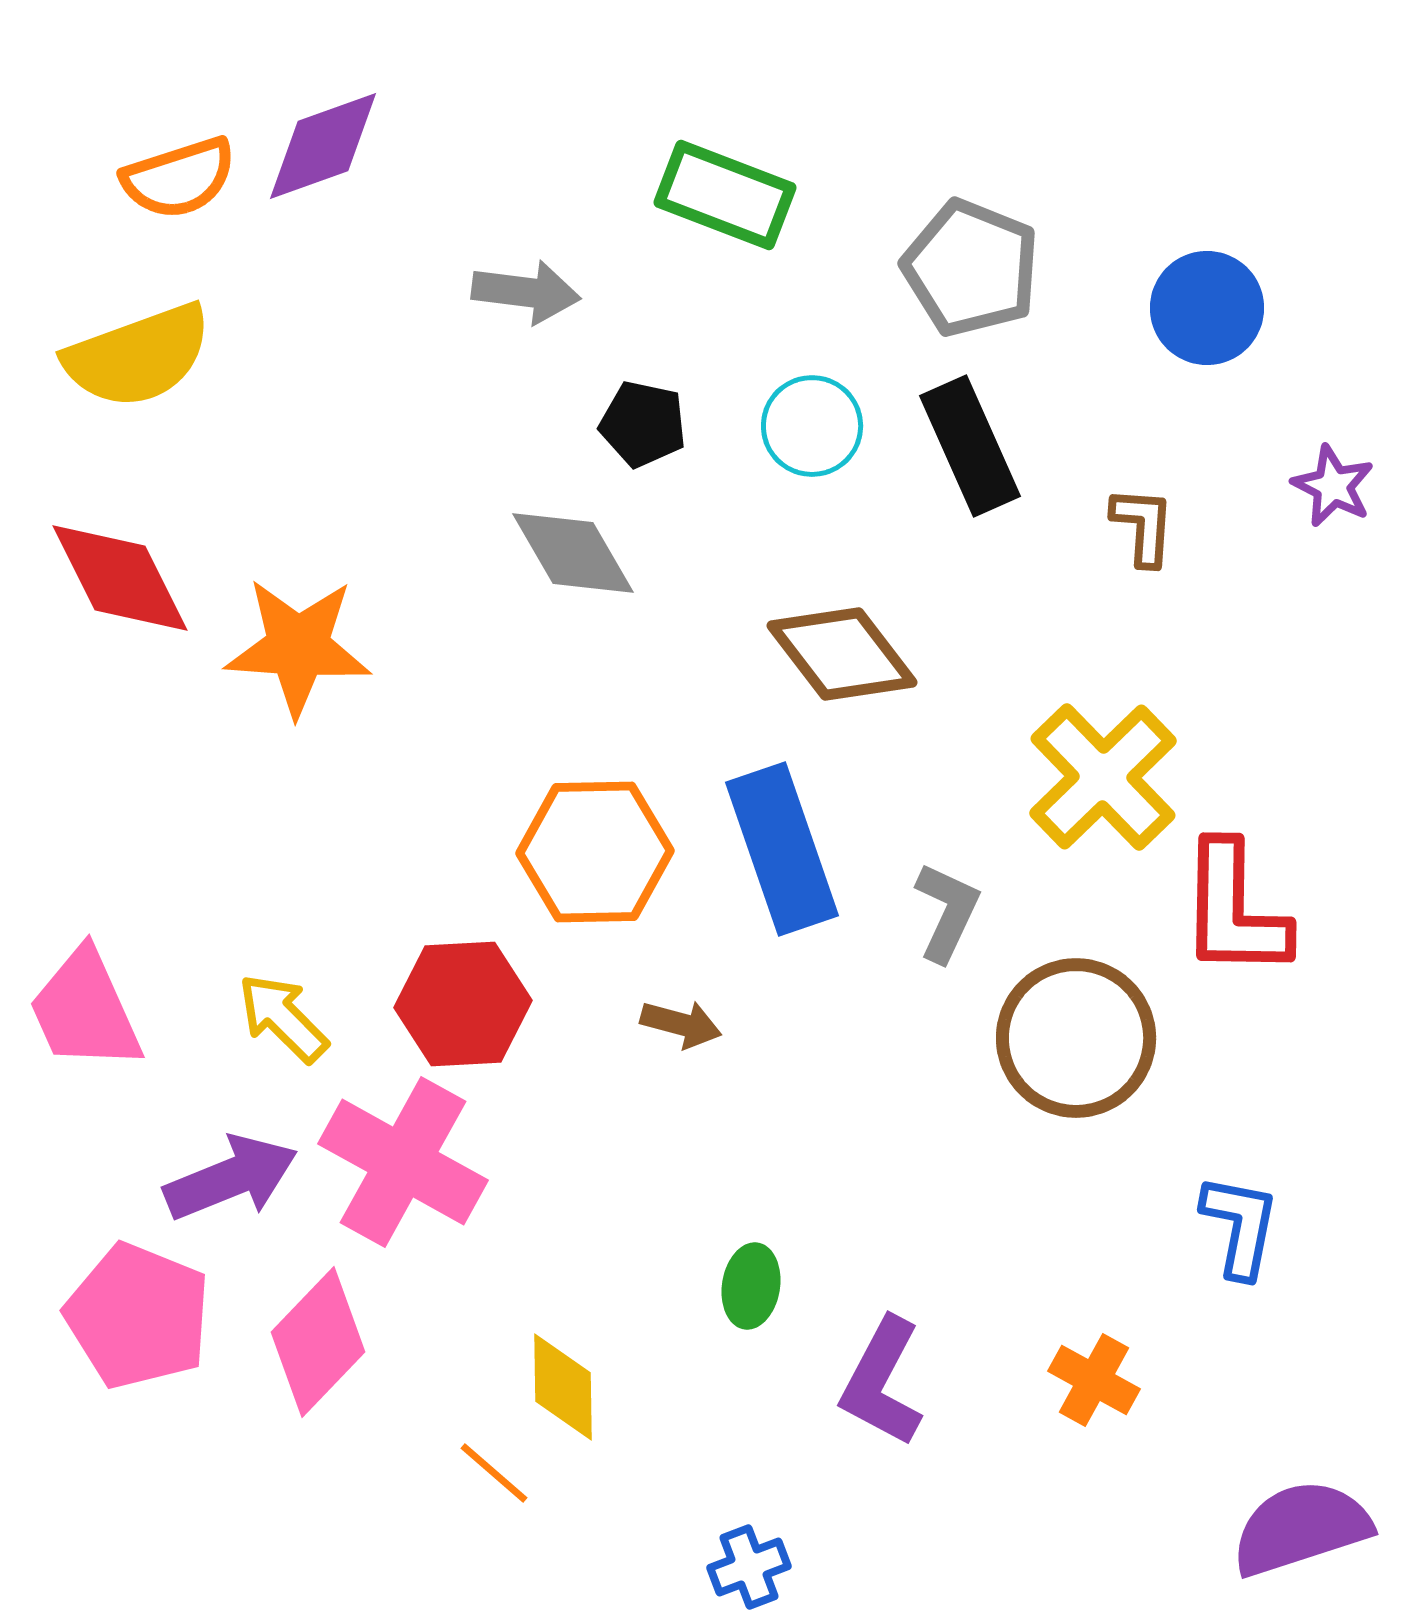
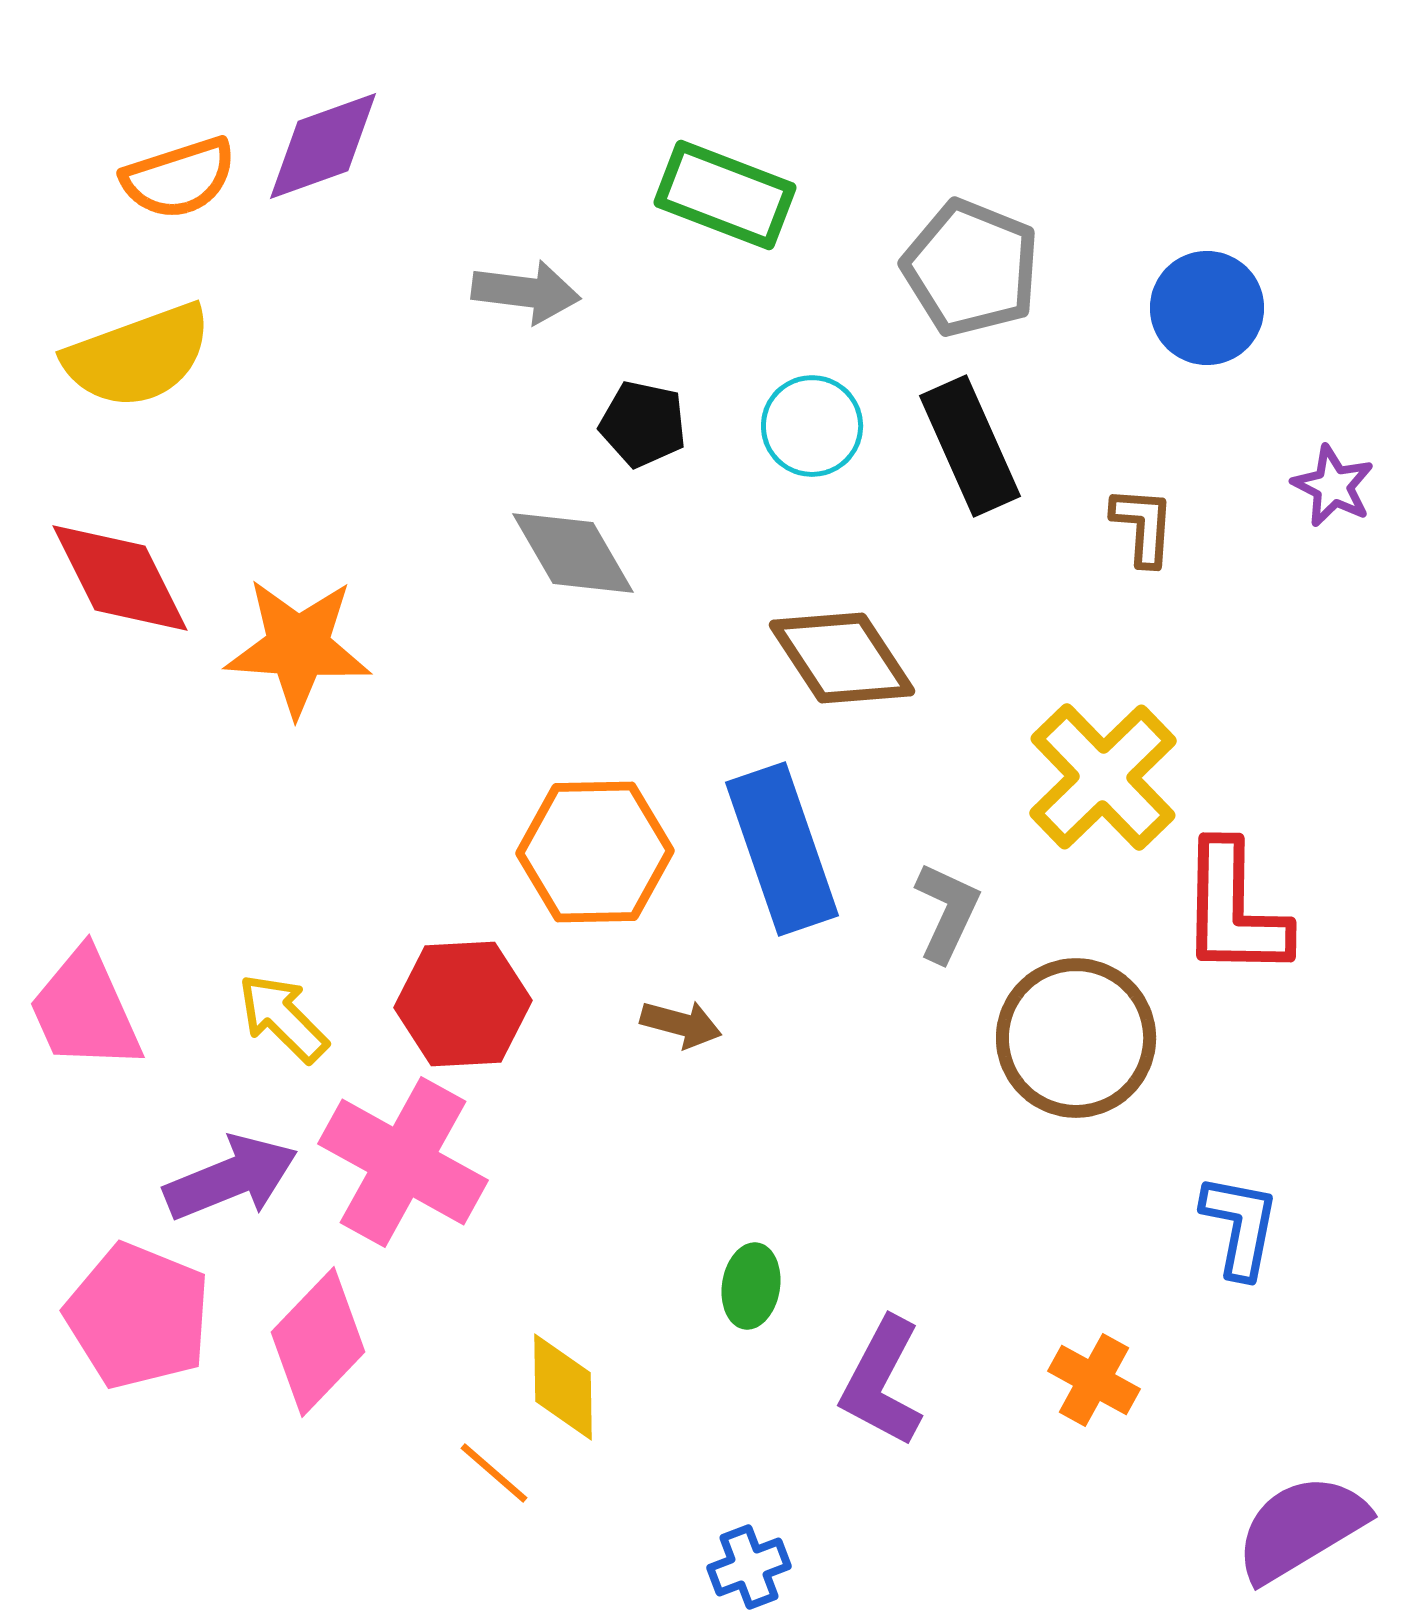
brown diamond: moved 4 px down; rotated 4 degrees clockwise
purple semicircle: rotated 13 degrees counterclockwise
